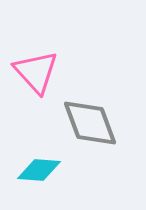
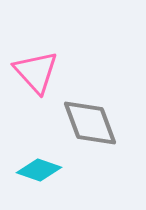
cyan diamond: rotated 15 degrees clockwise
